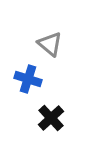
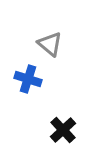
black cross: moved 12 px right, 12 px down
